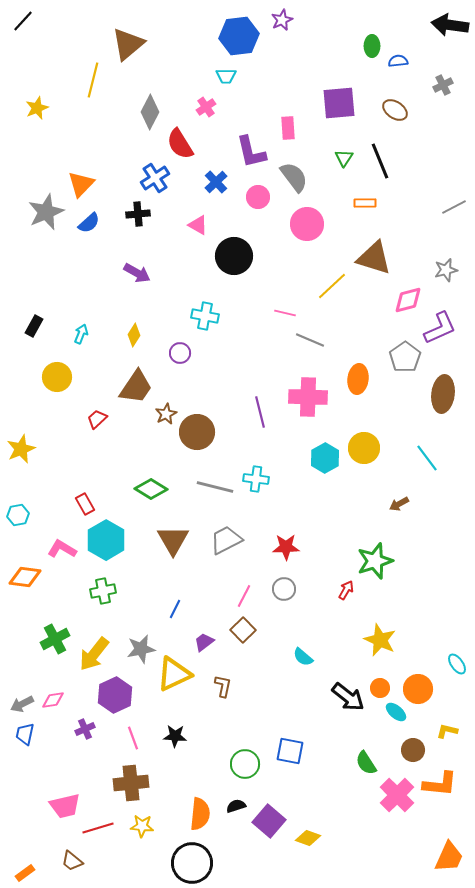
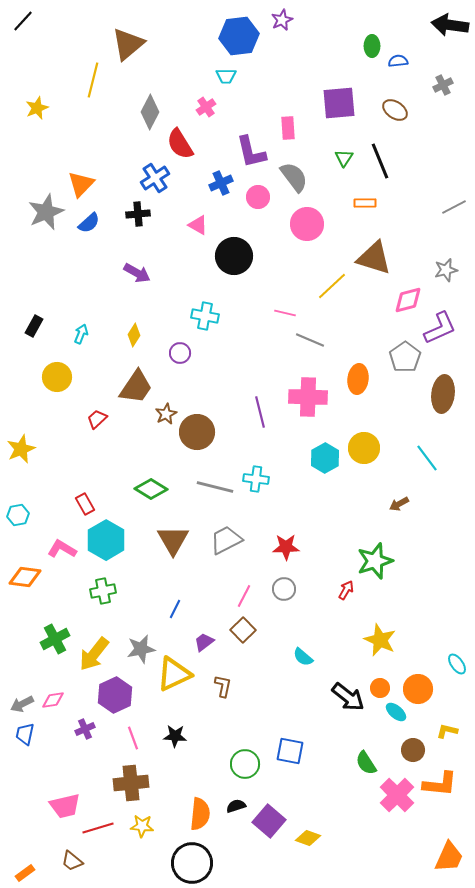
blue cross at (216, 182): moved 5 px right, 1 px down; rotated 20 degrees clockwise
